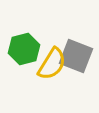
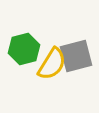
gray square: rotated 36 degrees counterclockwise
